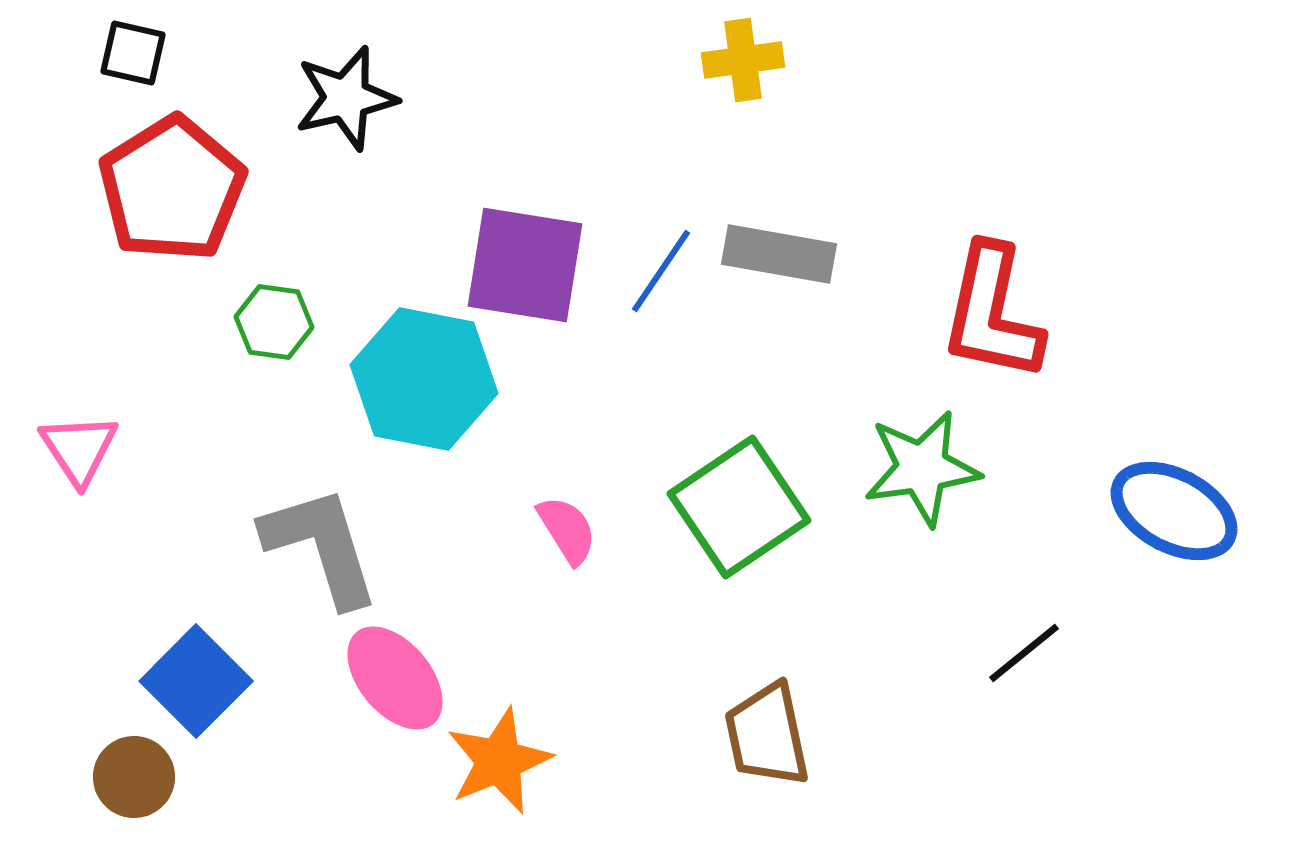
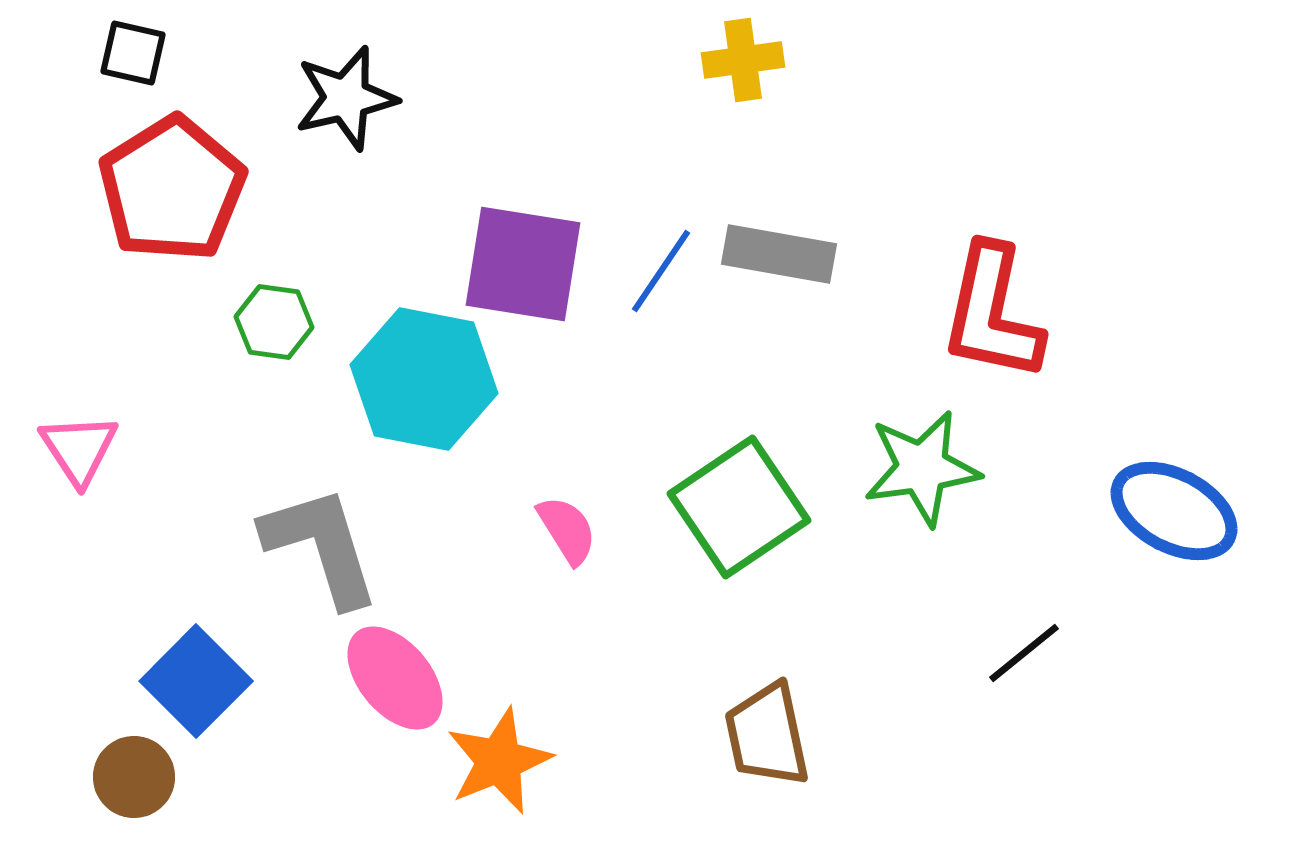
purple square: moved 2 px left, 1 px up
